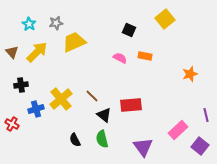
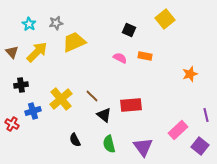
blue cross: moved 3 px left, 2 px down
green semicircle: moved 7 px right, 5 px down
